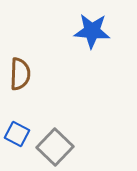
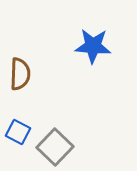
blue star: moved 1 px right, 15 px down
blue square: moved 1 px right, 2 px up
